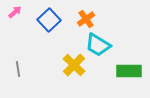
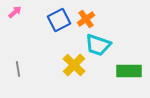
blue square: moved 10 px right; rotated 15 degrees clockwise
cyan trapezoid: rotated 12 degrees counterclockwise
